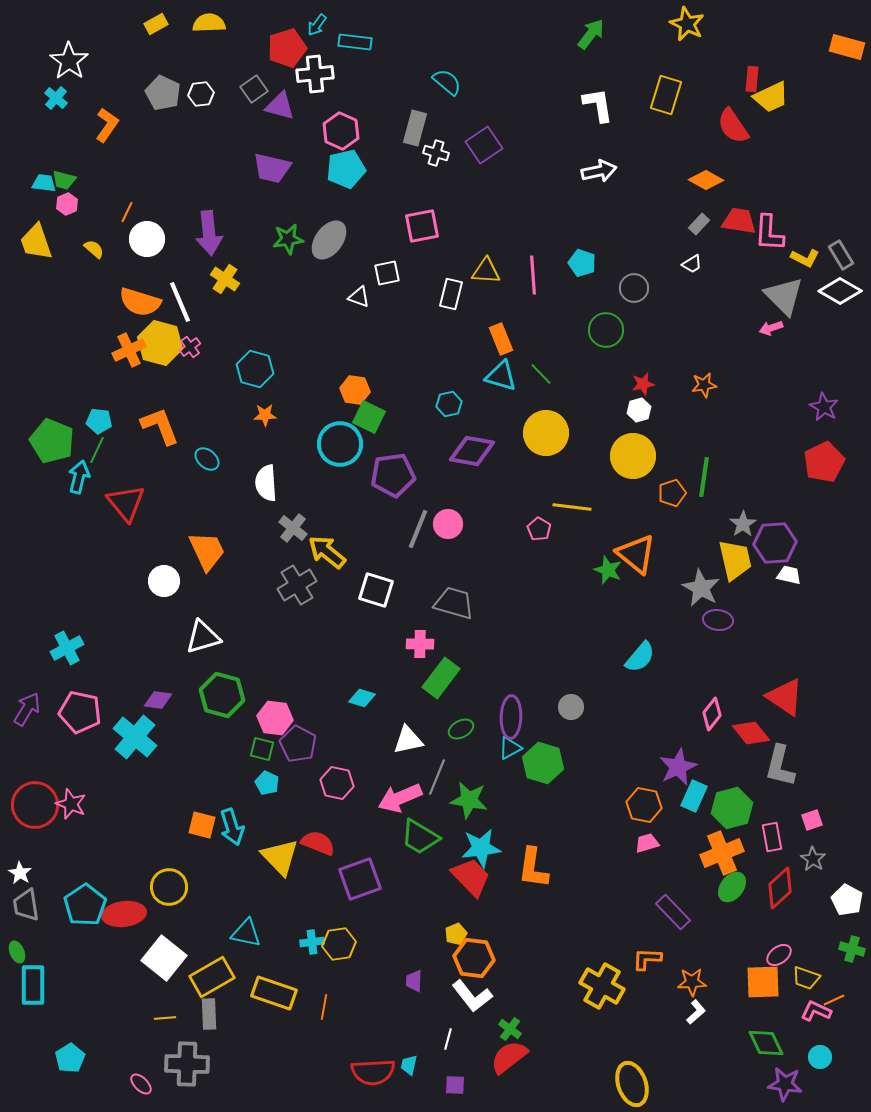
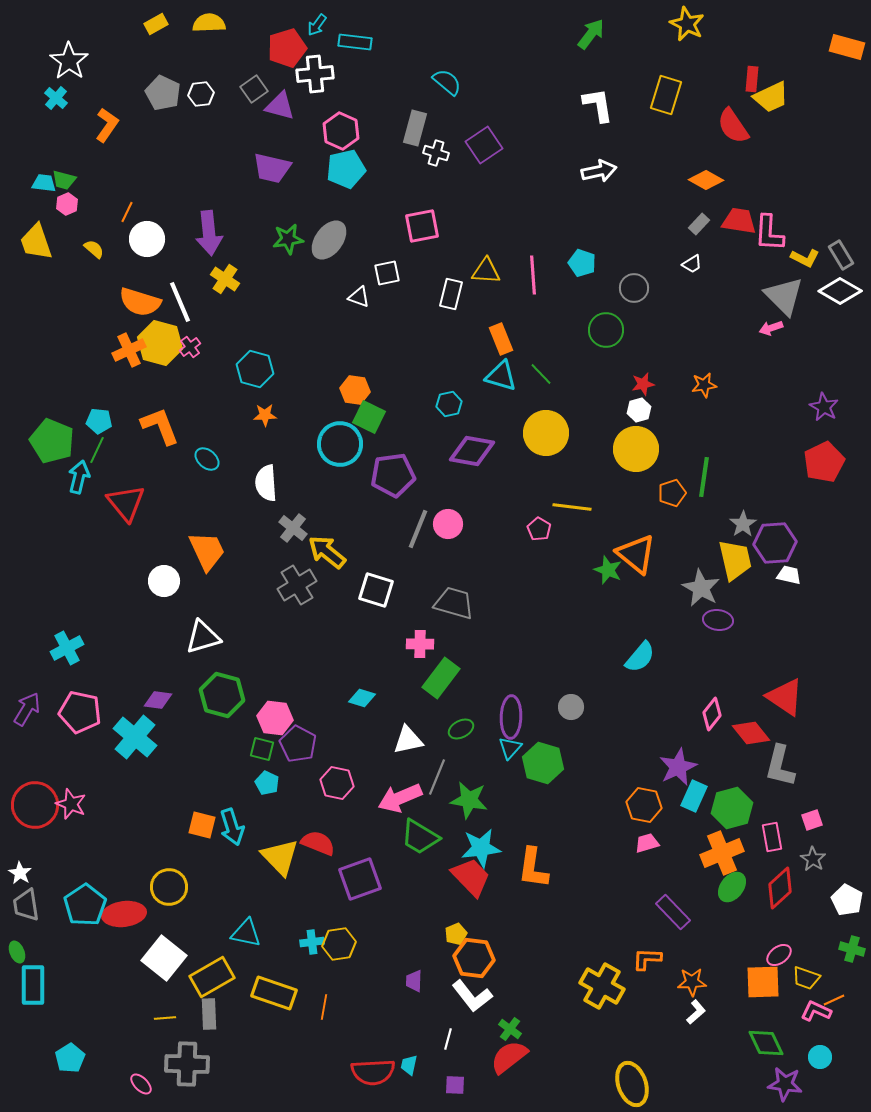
yellow circle at (633, 456): moved 3 px right, 7 px up
cyan triangle at (510, 748): rotated 20 degrees counterclockwise
